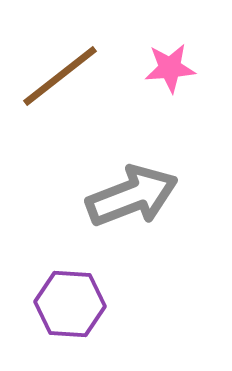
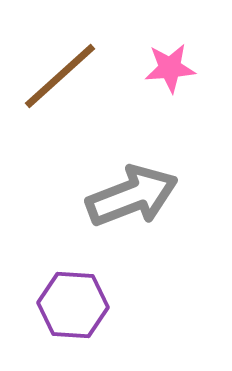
brown line: rotated 4 degrees counterclockwise
purple hexagon: moved 3 px right, 1 px down
